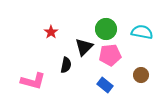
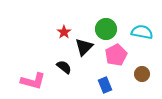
red star: moved 13 px right
pink pentagon: moved 6 px right; rotated 20 degrees counterclockwise
black semicircle: moved 2 px left, 2 px down; rotated 63 degrees counterclockwise
brown circle: moved 1 px right, 1 px up
blue rectangle: rotated 28 degrees clockwise
